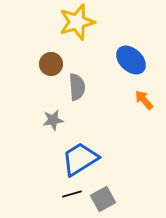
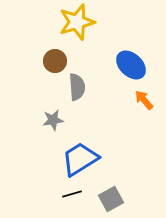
blue ellipse: moved 5 px down
brown circle: moved 4 px right, 3 px up
gray square: moved 8 px right
